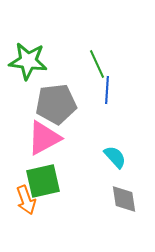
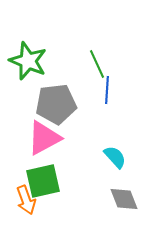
green star: rotated 15 degrees clockwise
gray diamond: rotated 12 degrees counterclockwise
